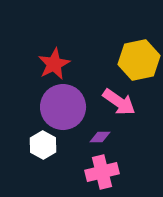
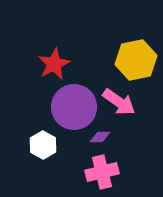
yellow hexagon: moved 3 px left
purple circle: moved 11 px right
